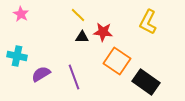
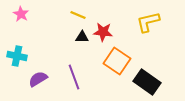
yellow line: rotated 21 degrees counterclockwise
yellow L-shape: rotated 50 degrees clockwise
purple semicircle: moved 3 px left, 5 px down
black rectangle: moved 1 px right
